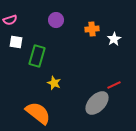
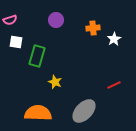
orange cross: moved 1 px right, 1 px up
yellow star: moved 1 px right, 1 px up
gray ellipse: moved 13 px left, 8 px down
orange semicircle: rotated 36 degrees counterclockwise
